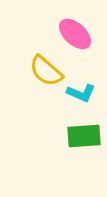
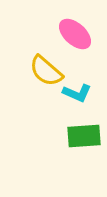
cyan L-shape: moved 4 px left
